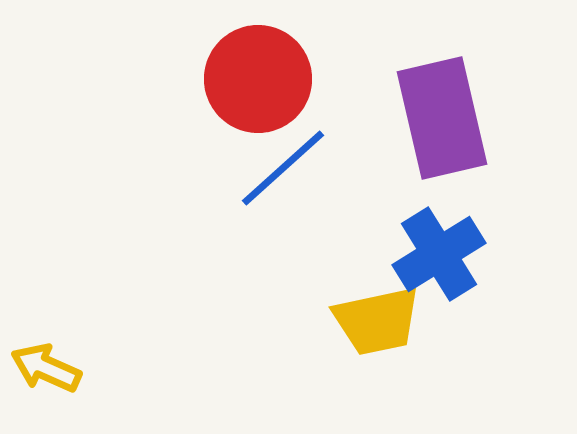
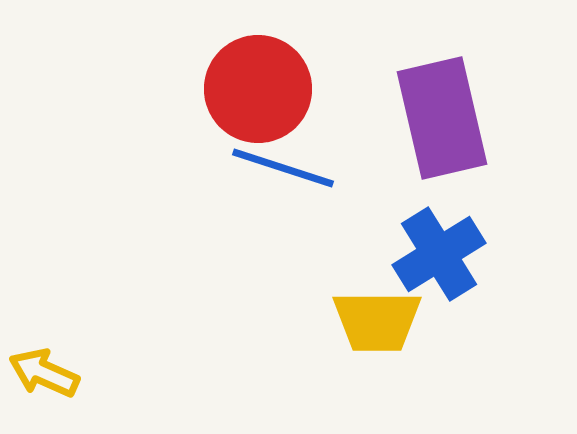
red circle: moved 10 px down
blue line: rotated 60 degrees clockwise
yellow trapezoid: rotated 12 degrees clockwise
yellow arrow: moved 2 px left, 5 px down
